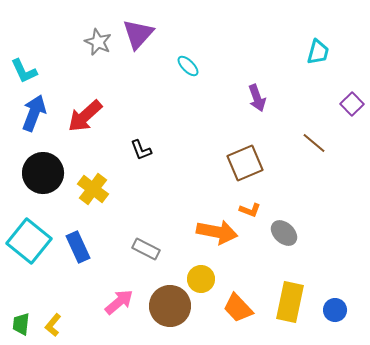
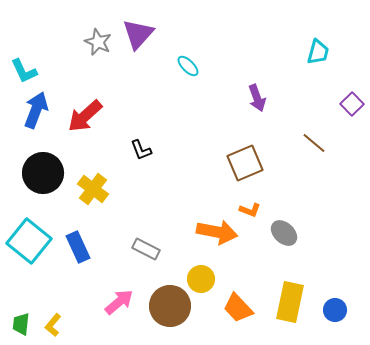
blue arrow: moved 2 px right, 3 px up
